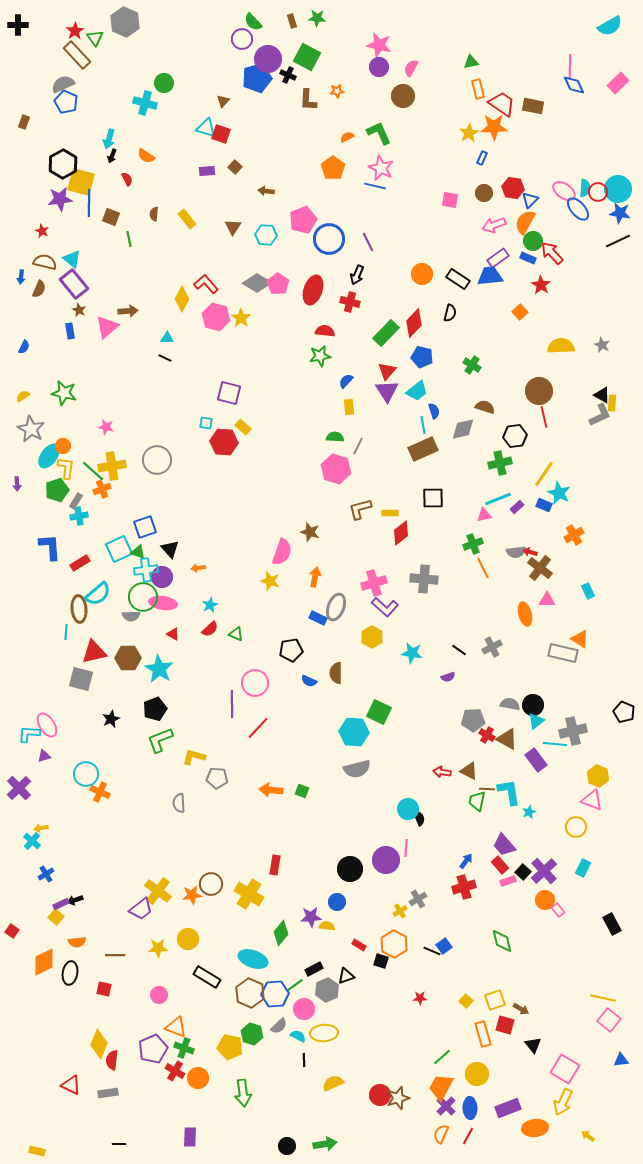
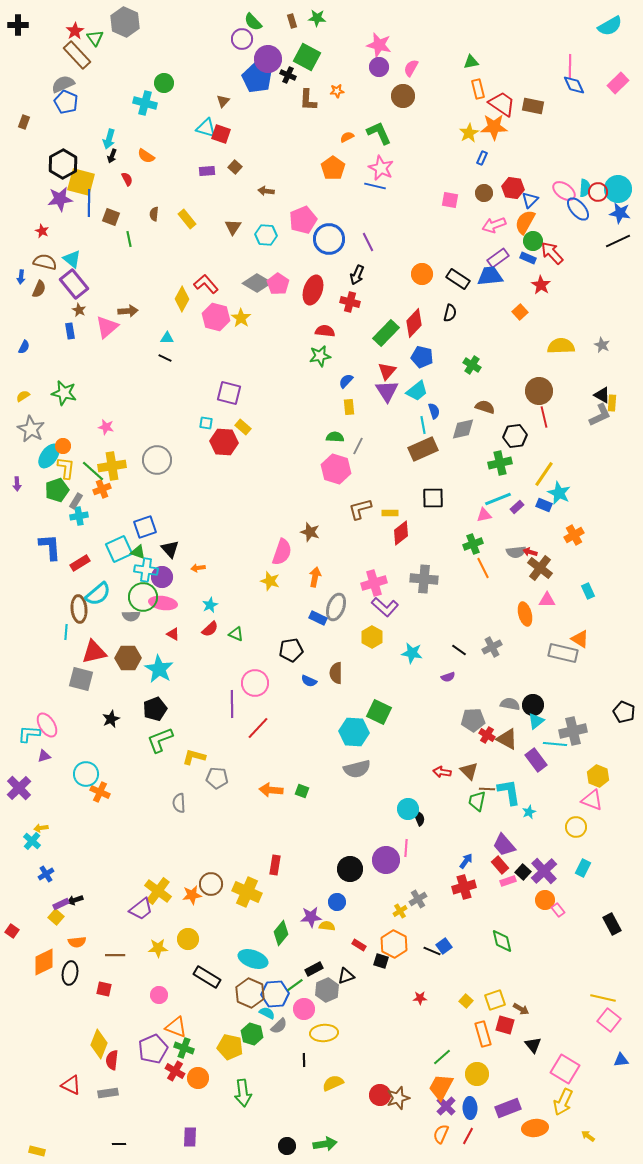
blue pentagon at (257, 78): rotated 28 degrees counterclockwise
cyan cross at (146, 570): rotated 15 degrees clockwise
brown triangle at (469, 771): rotated 18 degrees clockwise
yellow cross at (249, 894): moved 2 px left, 2 px up; rotated 8 degrees counterclockwise
cyan semicircle at (298, 1036): moved 31 px left, 23 px up
